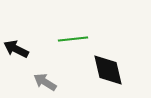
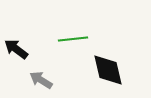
black arrow: rotated 10 degrees clockwise
gray arrow: moved 4 px left, 2 px up
